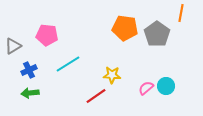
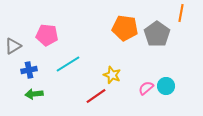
blue cross: rotated 14 degrees clockwise
yellow star: rotated 18 degrees clockwise
green arrow: moved 4 px right, 1 px down
